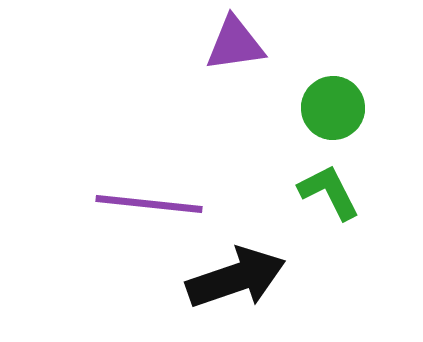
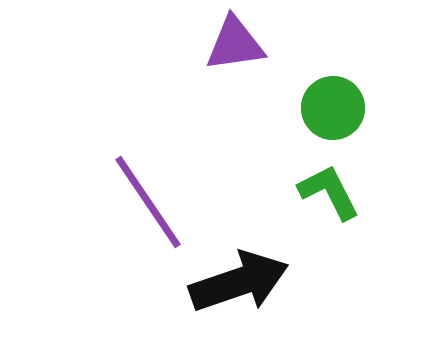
purple line: moved 1 px left, 2 px up; rotated 50 degrees clockwise
black arrow: moved 3 px right, 4 px down
